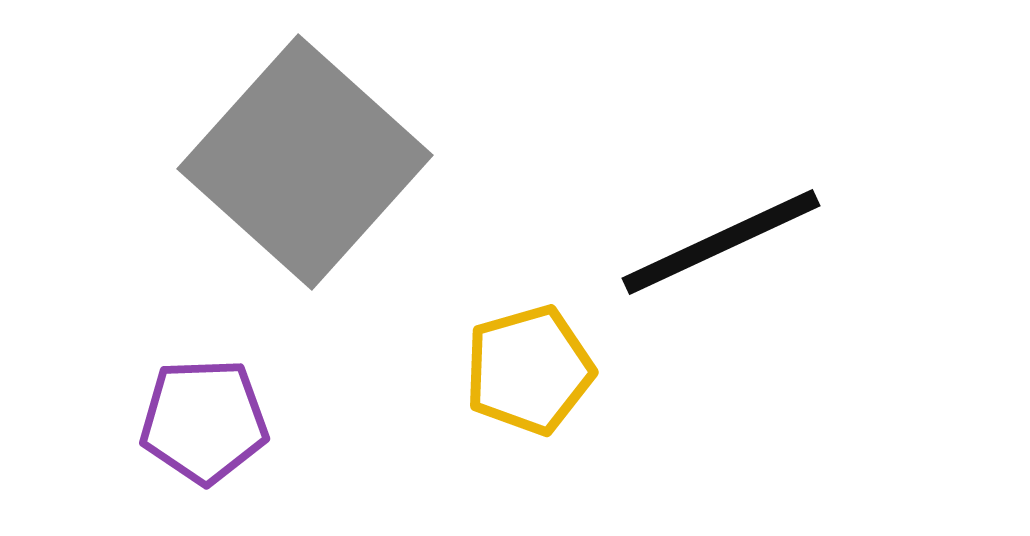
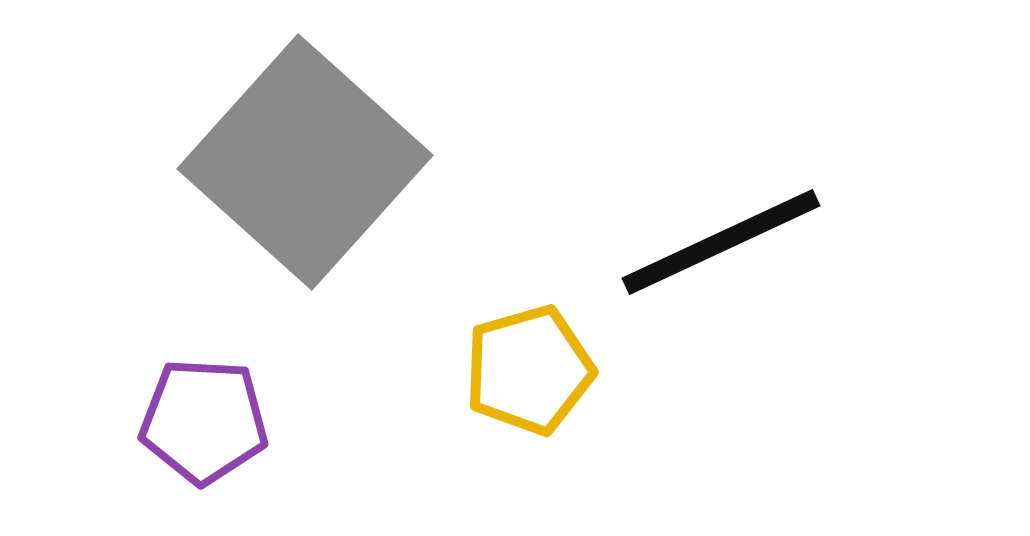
purple pentagon: rotated 5 degrees clockwise
